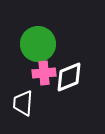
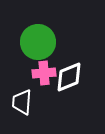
green circle: moved 2 px up
white trapezoid: moved 1 px left, 1 px up
